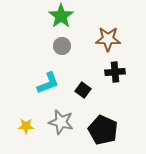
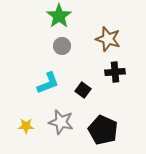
green star: moved 2 px left
brown star: rotated 15 degrees clockwise
